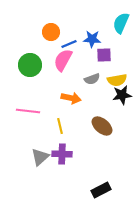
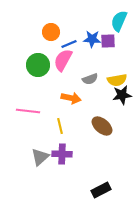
cyan semicircle: moved 2 px left, 2 px up
purple square: moved 4 px right, 14 px up
green circle: moved 8 px right
gray semicircle: moved 2 px left
